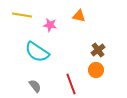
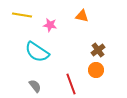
orange triangle: moved 3 px right
